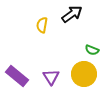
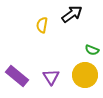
yellow circle: moved 1 px right, 1 px down
